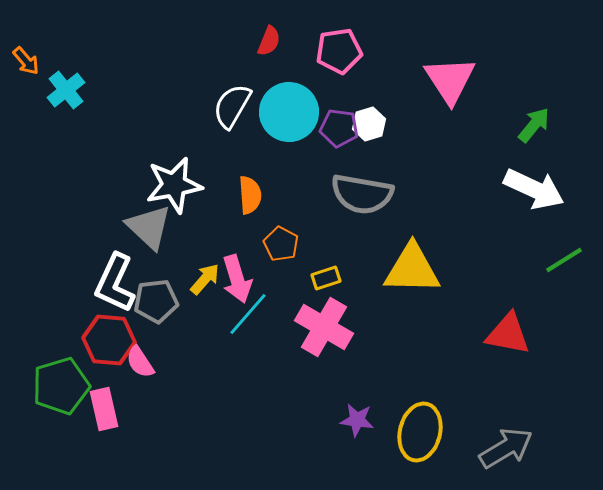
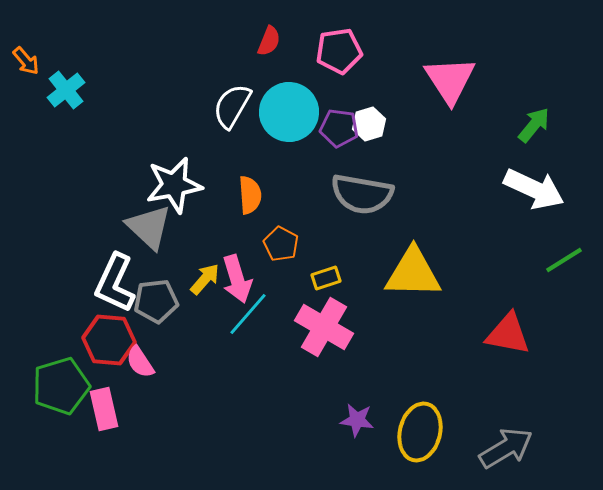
yellow triangle: moved 1 px right, 4 px down
